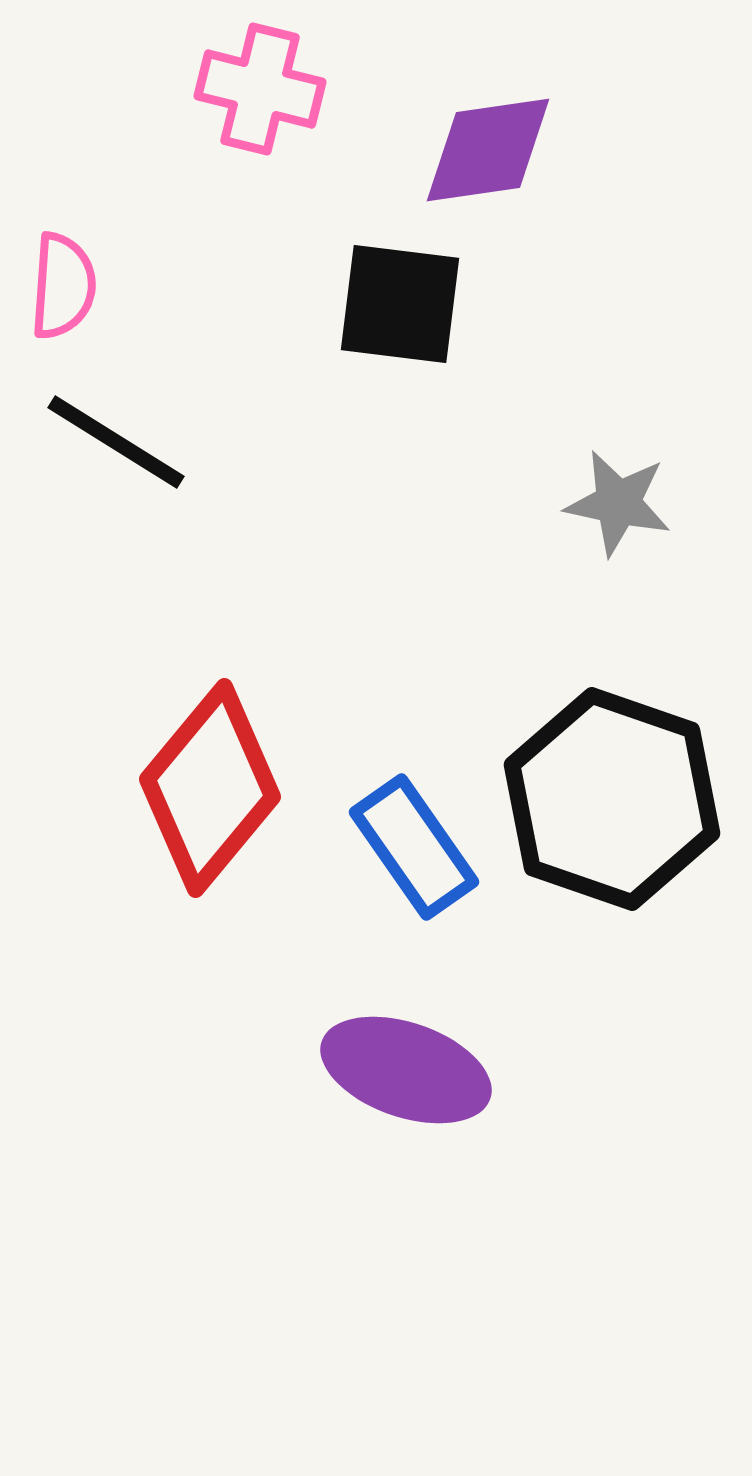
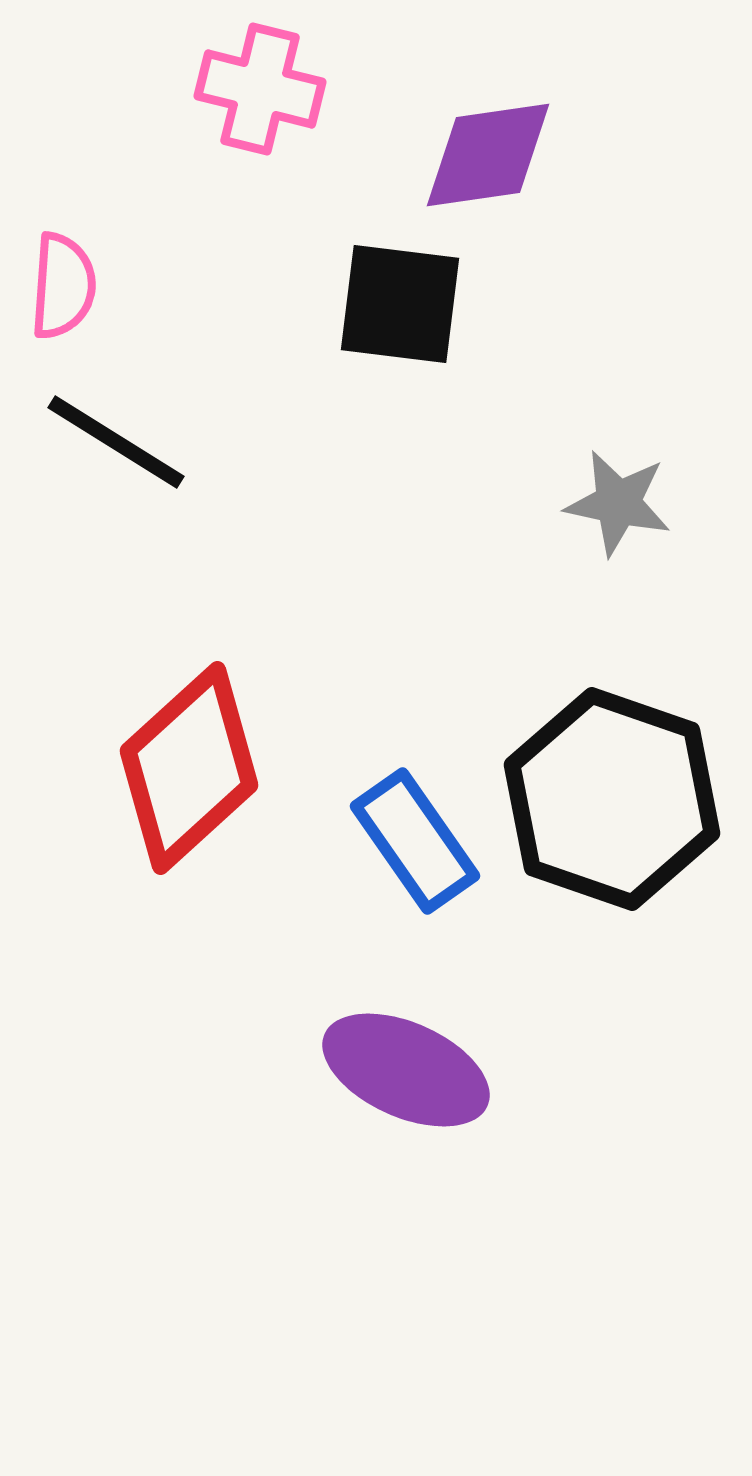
purple diamond: moved 5 px down
red diamond: moved 21 px left, 20 px up; rotated 8 degrees clockwise
blue rectangle: moved 1 px right, 6 px up
purple ellipse: rotated 5 degrees clockwise
